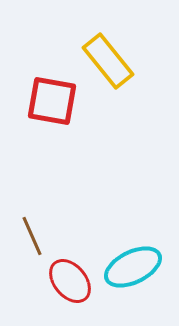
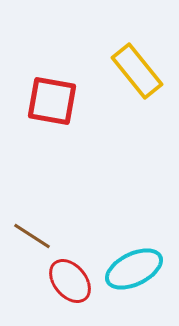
yellow rectangle: moved 29 px right, 10 px down
brown line: rotated 33 degrees counterclockwise
cyan ellipse: moved 1 px right, 2 px down
